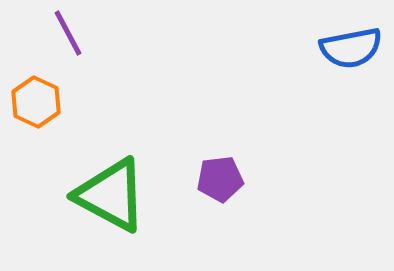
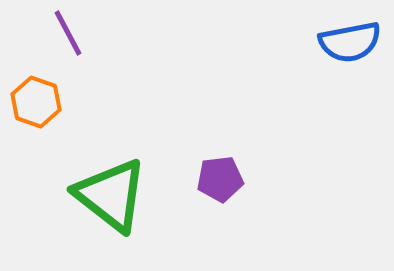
blue semicircle: moved 1 px left, 6 px up
orange hexagon: rotated 6 degrees counterclockwise
green triangle: rotated 10 degrees clockwise
